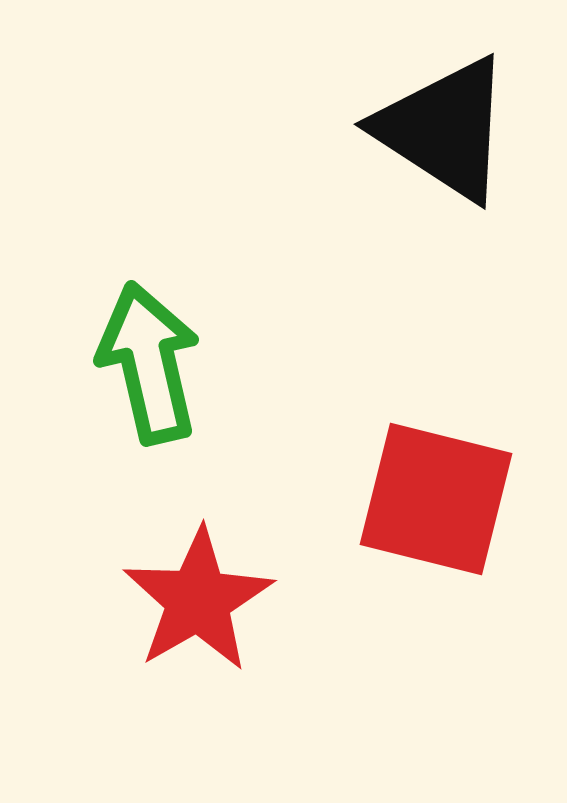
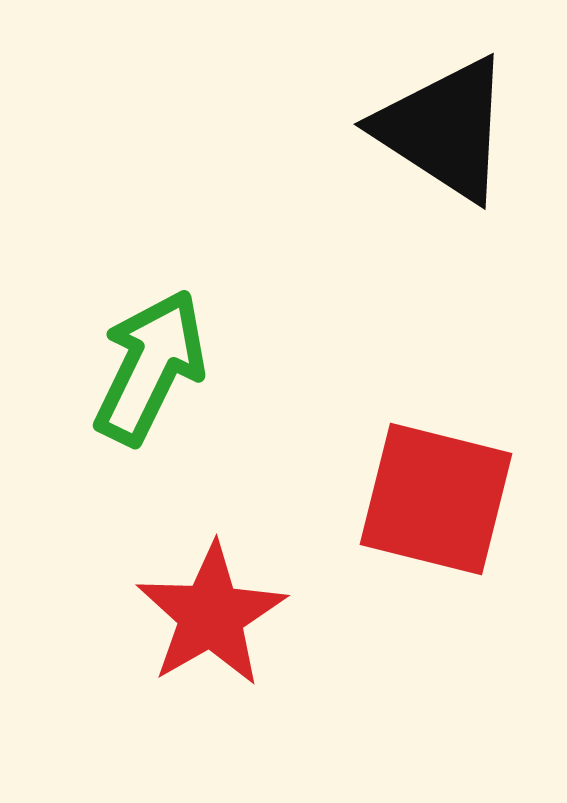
green arrow: moved 1 px right, 4 px down; rotated 39 degrees clockwise
red star: moved 13 px right, 15 px down
